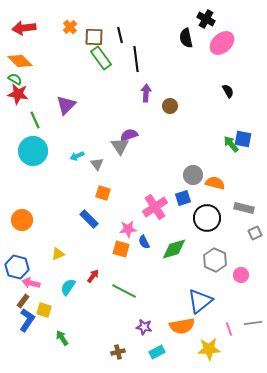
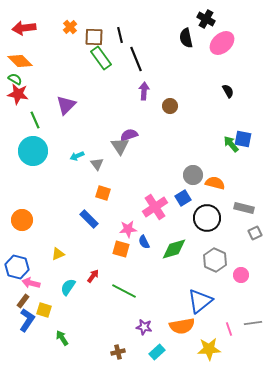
black line at (136, 59): rotated 15 degrees counterclockwise
purple arrow at (146, 93): moved 2 px left, 2 px up
blue square at (183, 198): rotated 14 degrees counterclockwise
cyan rectangle at (157, 352): rotated 14 degrees counterclockwise
